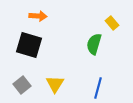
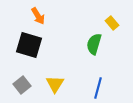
orange arrow: rotated 54 degrees clockwise
